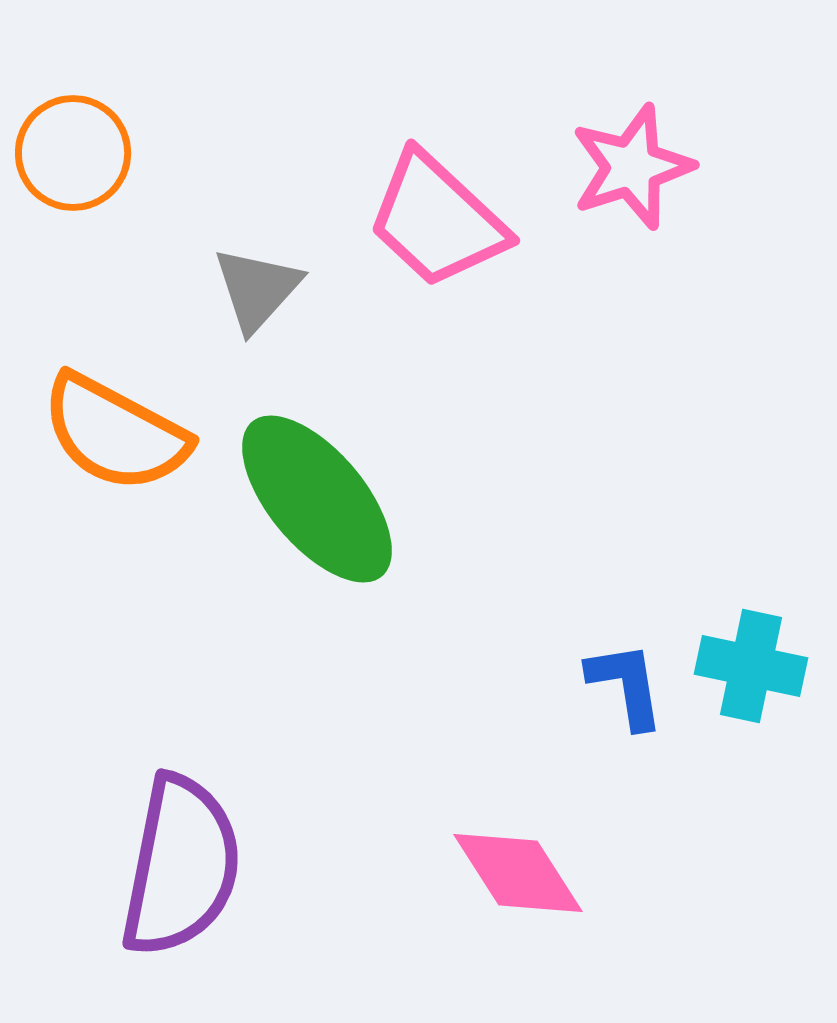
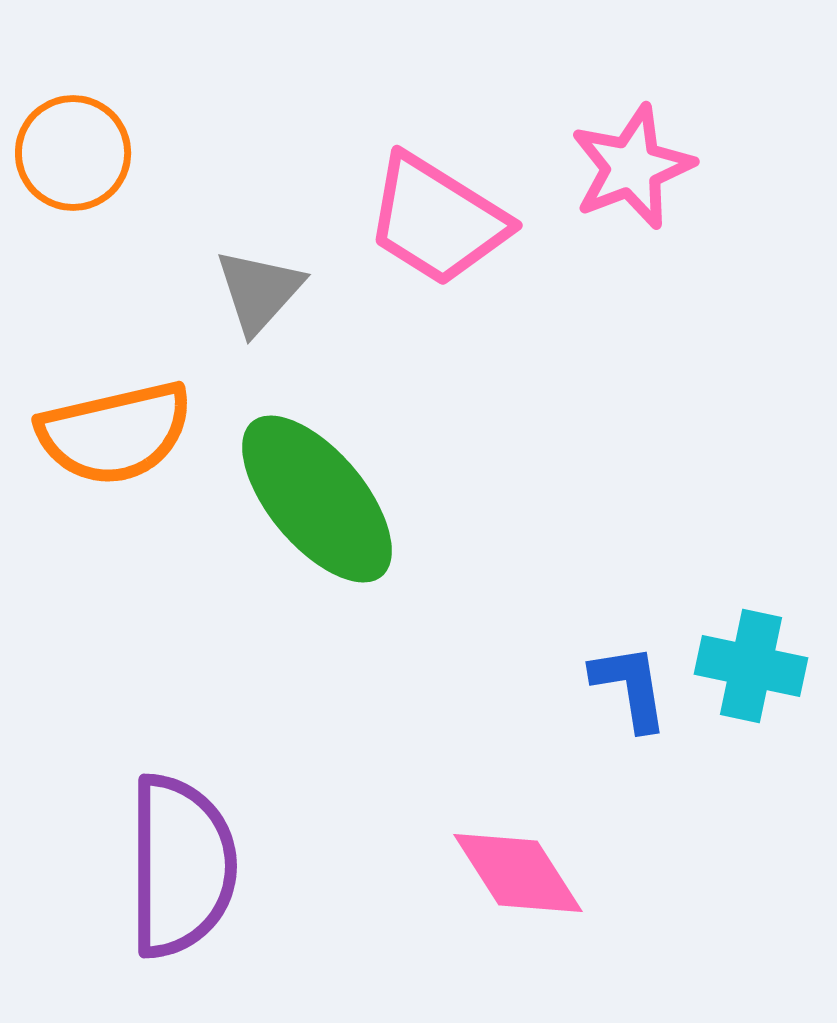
pink star: rotated 3 degrees counterclockwise
pink trapezoid: rotated 11 degrees counterclockwise
gray triangle: moved 2 px right, 2 px down
orange semicircle: rotated 41 degrees counterclockwise
blue L-shape: moved 4 px right, 2 px down
purple semicircle: rotated 11 degrees counterclockwise
